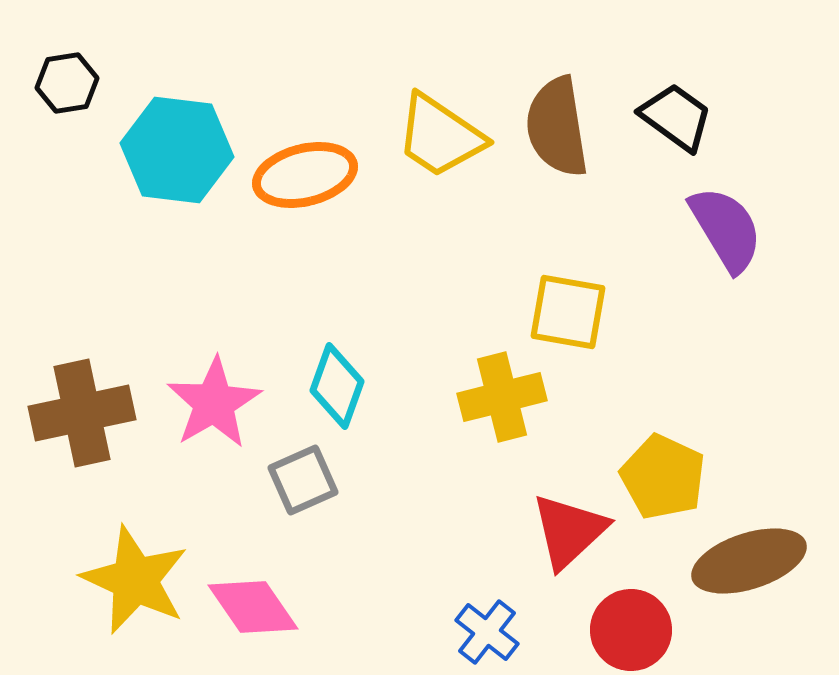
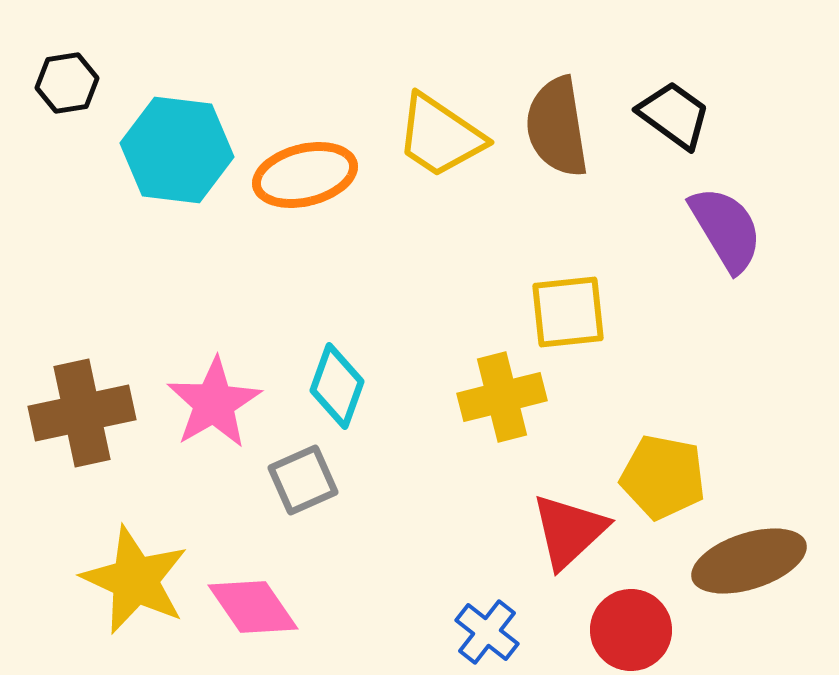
black trapezoid: moved 2 px left, 2 px up
yellow square: rotated 16 degrees counterclockwise
yellow pentagon: rotated 14 degrees counterclockwise
